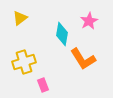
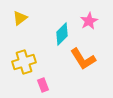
cyan diamond: rotated 35 degrees clockwise
